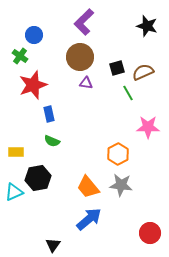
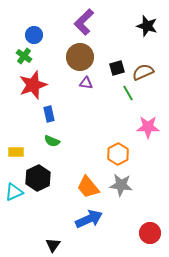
green cross: moved 4 px right
black hexagon: rotated 15 degrees counterclockwise
blue arrow: rotated 16 degrees clockwise
